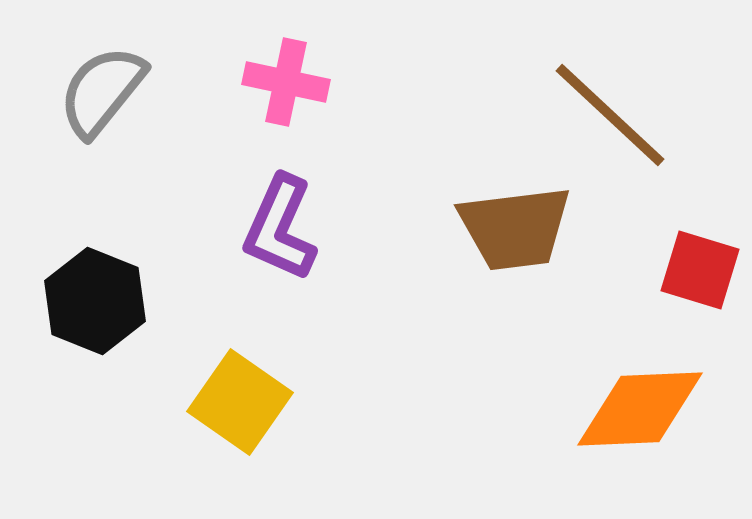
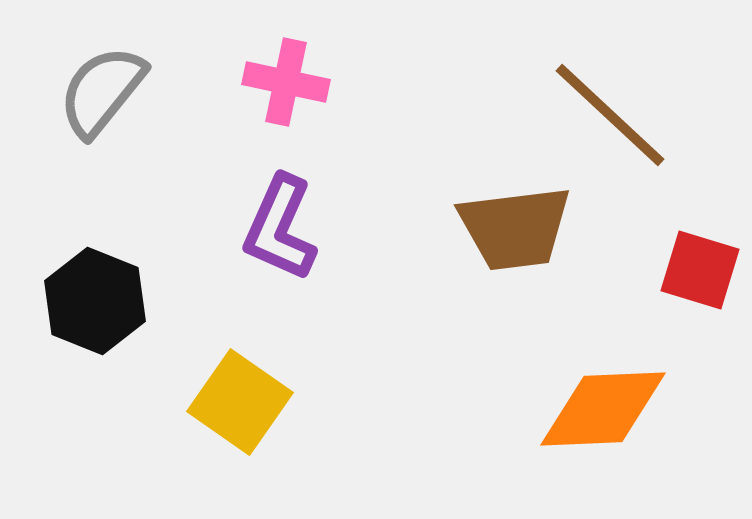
orange diamond: moved 37 px left
